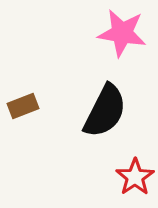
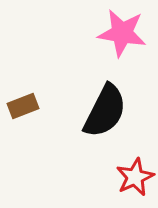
red star: rotated 9 degrees clockwise
